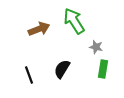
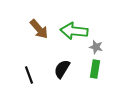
green arrow: moved 10 px down; rotated 52 degrees counterclockwise
brown arrow: rotated 70 degrees clockwise
green rectangle: moved 8 px left
